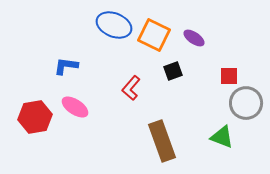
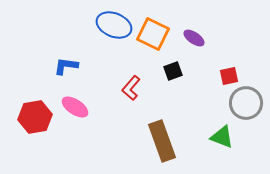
orange square: moved 1 px left, 1 px up
red square: rotated 12 degrees counterclockwise
